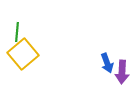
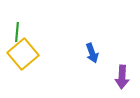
blue arrow: moved 15 px left, 10 px up
purple arrow: moved 5 px down
